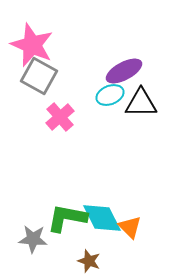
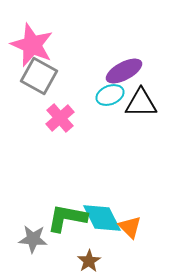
pink cross: moved 1 px down
brown star: rotated 20 degrees clockwise
